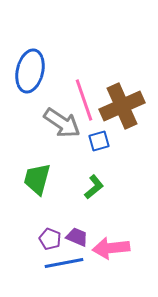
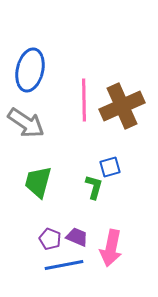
blue ellipse: moved 1 px up
pink line: rotated 18 degrees clockwise
gray arrow: moved 36 px left
blue square: moved 11 px right, 26 px down
green trapezoid: moved 1 px right, 3 px down
green L-shape: rotated 35 degrees counterclockwise
pink arrow: rotated 72 degrees counterclockwise
blue line: moved 2 px down
